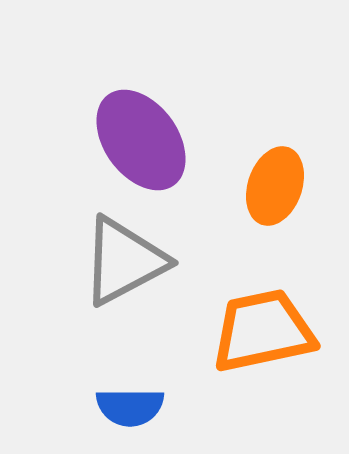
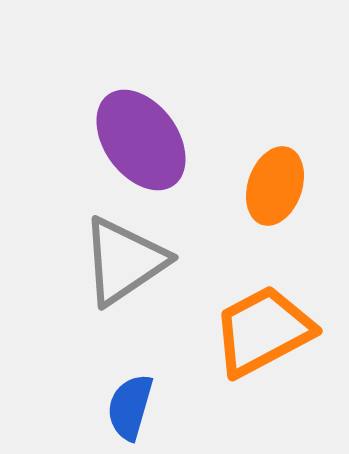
gray triangle: rotated 6 degrees counterclockwise
orange trapezoid: rotated 16 degrees counterclockwise
blue semicircle: rotated 106 degrees clockwise
